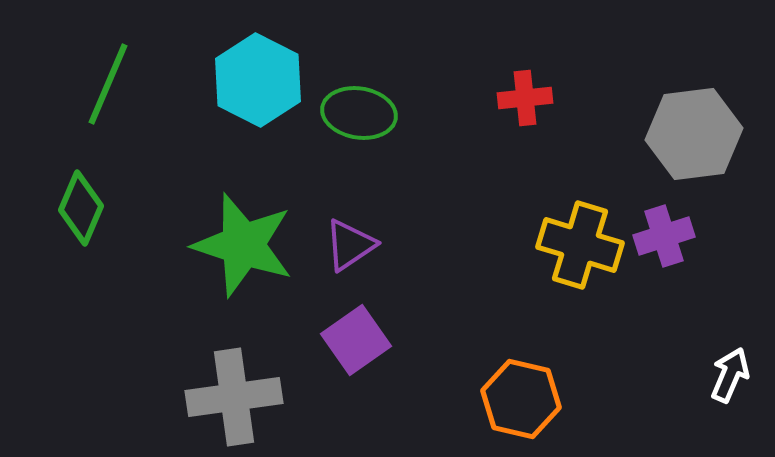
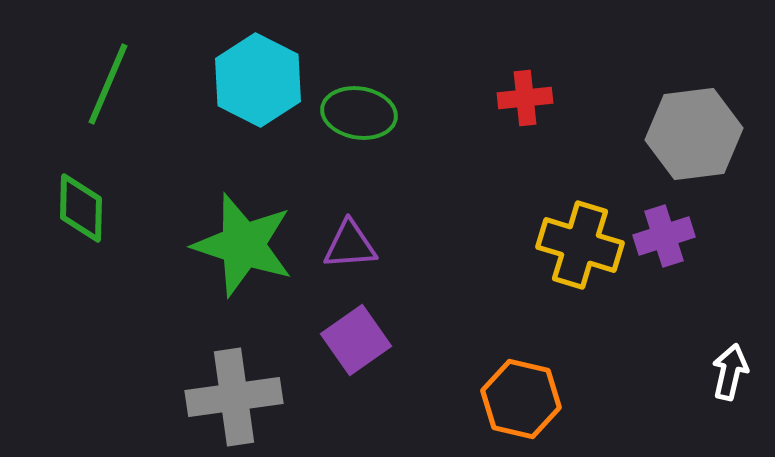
green diamond: rotated 22 degrees counterclockwise
purple triangle: rotated 30 degrees clockwise
white arrow: moved 3 px up; rotated 10 degrees counterclockwise
